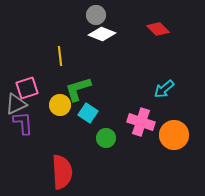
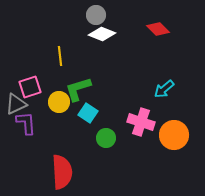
pink square: moved 3 px right, 1 px up
yellow circle: moved 1 px left, 3 px up
purple L-shape: moved 3 px right
